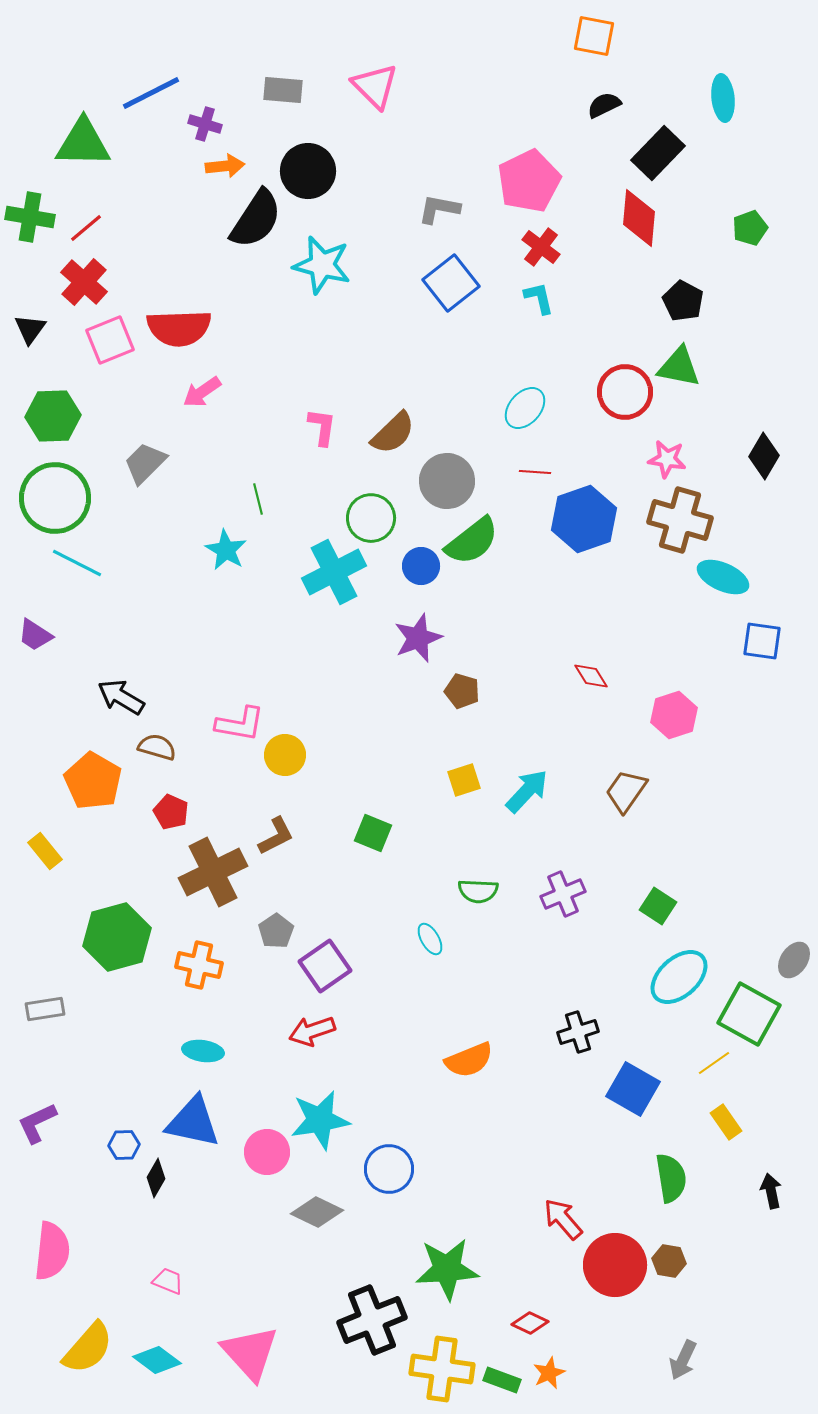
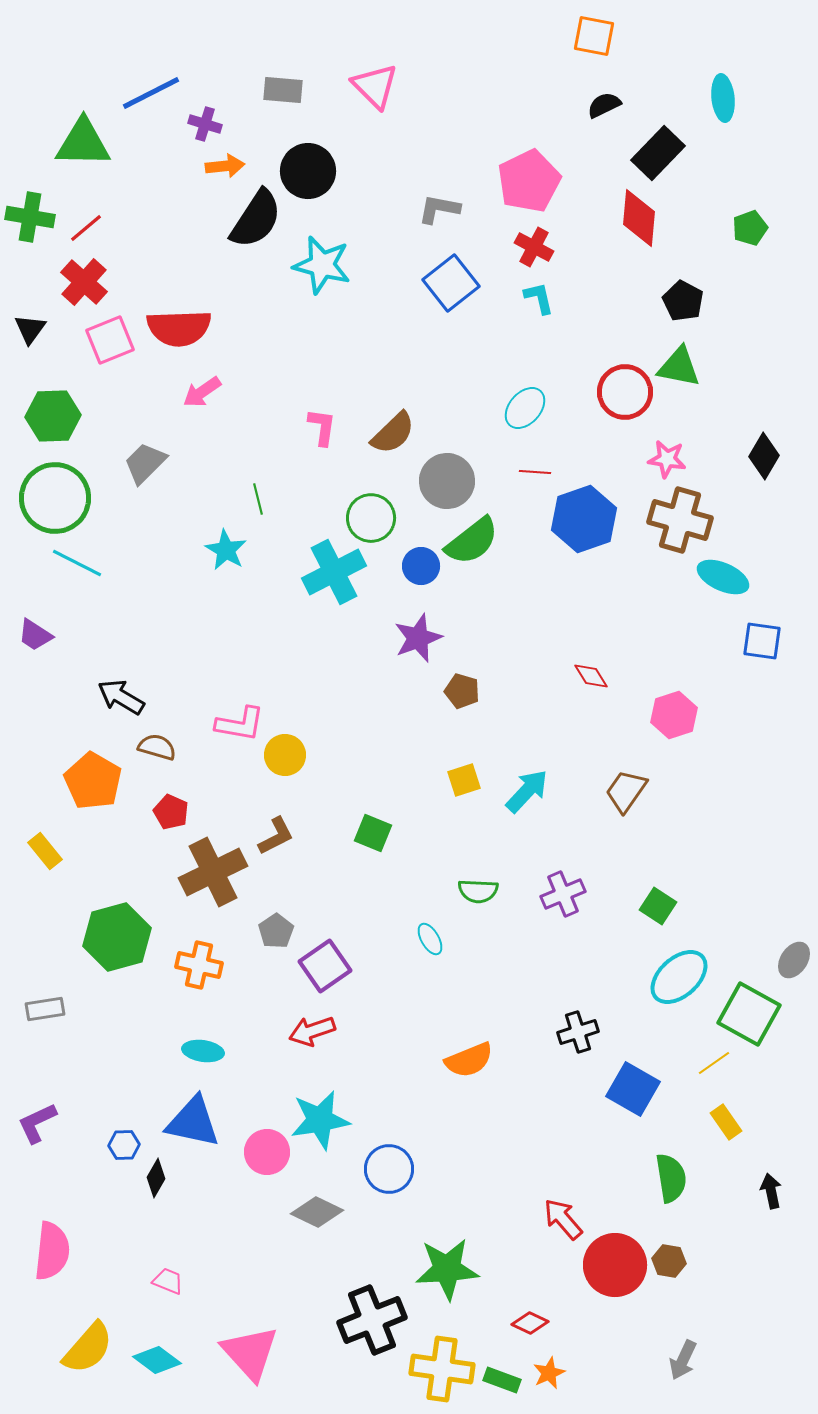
red cross at (541, 247): moved 7 px left; rotated 9 degrees counterclockwise
